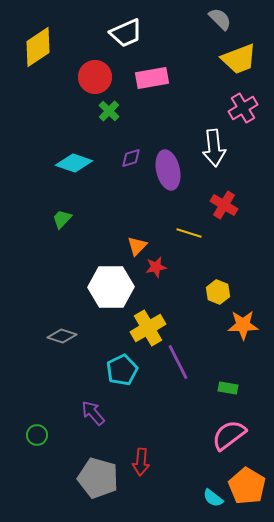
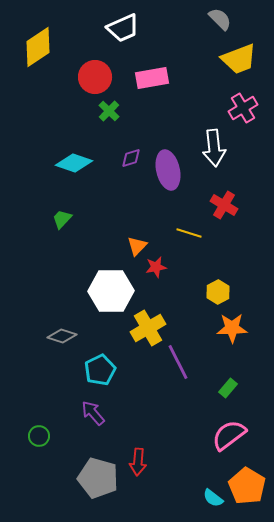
white trapezoid: moved 3 px left, 5 px up
white hexagon: moved 4 px down
yellow hexagon: rotated 10 degrees clockwise
orange star: moved 11 px left, 3 px down
cyan pentagon: moved 22 px left
green rectangle: rotated 60 degrees counterclockwise
green circle: moved 2 px right, 1 px down
red arrow: moved 3 px left
